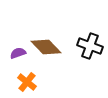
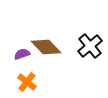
black cross: rotated 30 degrees clockwise
purple semicircle: moved 4 px right, 1 px down
